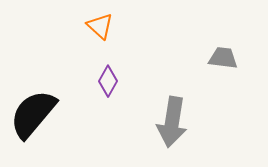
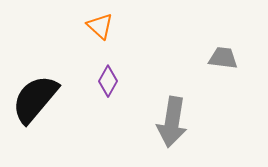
black semicircle: moved 2 px right, 15 px up
